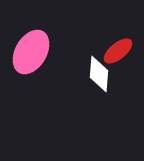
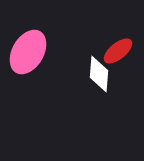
pink ellipse: moved 3 px left
